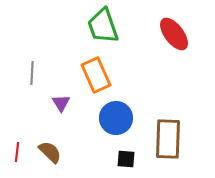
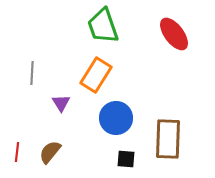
orange rectangle: rotated 56 degrees clockwise
brown semicircle: rotated 95 degrees counterclockwise
